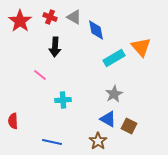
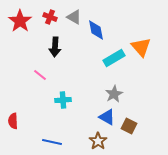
blue triangle: moved 1 px left, 2 px up
